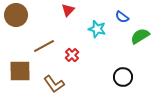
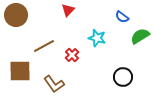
cyan star: moved 9 px down
